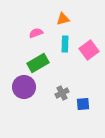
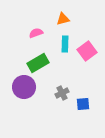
pink square: moved 2 px left, 1 px down
